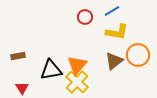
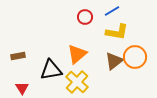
orange circle: moved 3 px left, 2 px down
orange triangle: moved 11 px up; rotated 10 degrees clockwise
